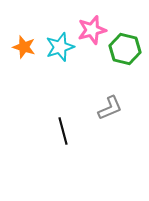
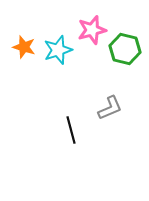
cyan star: moved 2 px left, 3 px down
black line: moved 8 px right, 1 px up
